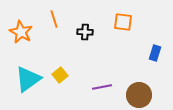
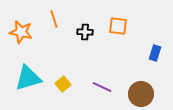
orange square: moved 5 px left, 4 px down
orange star: rotated 15 degrees counterclockwise
yellow square: moved 3 px right, 9 px down
cyan triangle: moved 1 px up; rotated 20 degrees clockwise
purple line: rotated 36 degrees clockwise
brown circle: moved 2 px right, 1 px up
